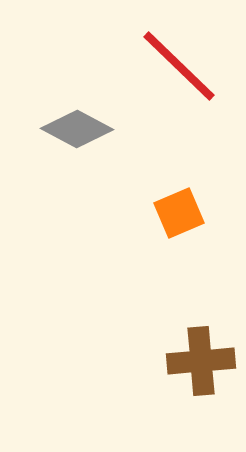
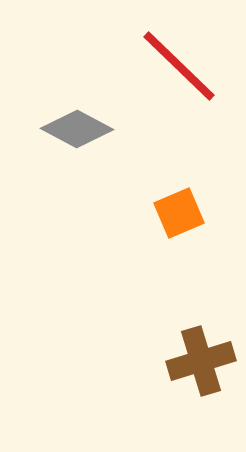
brown cross: rotated 12 degrees counterclockwise
